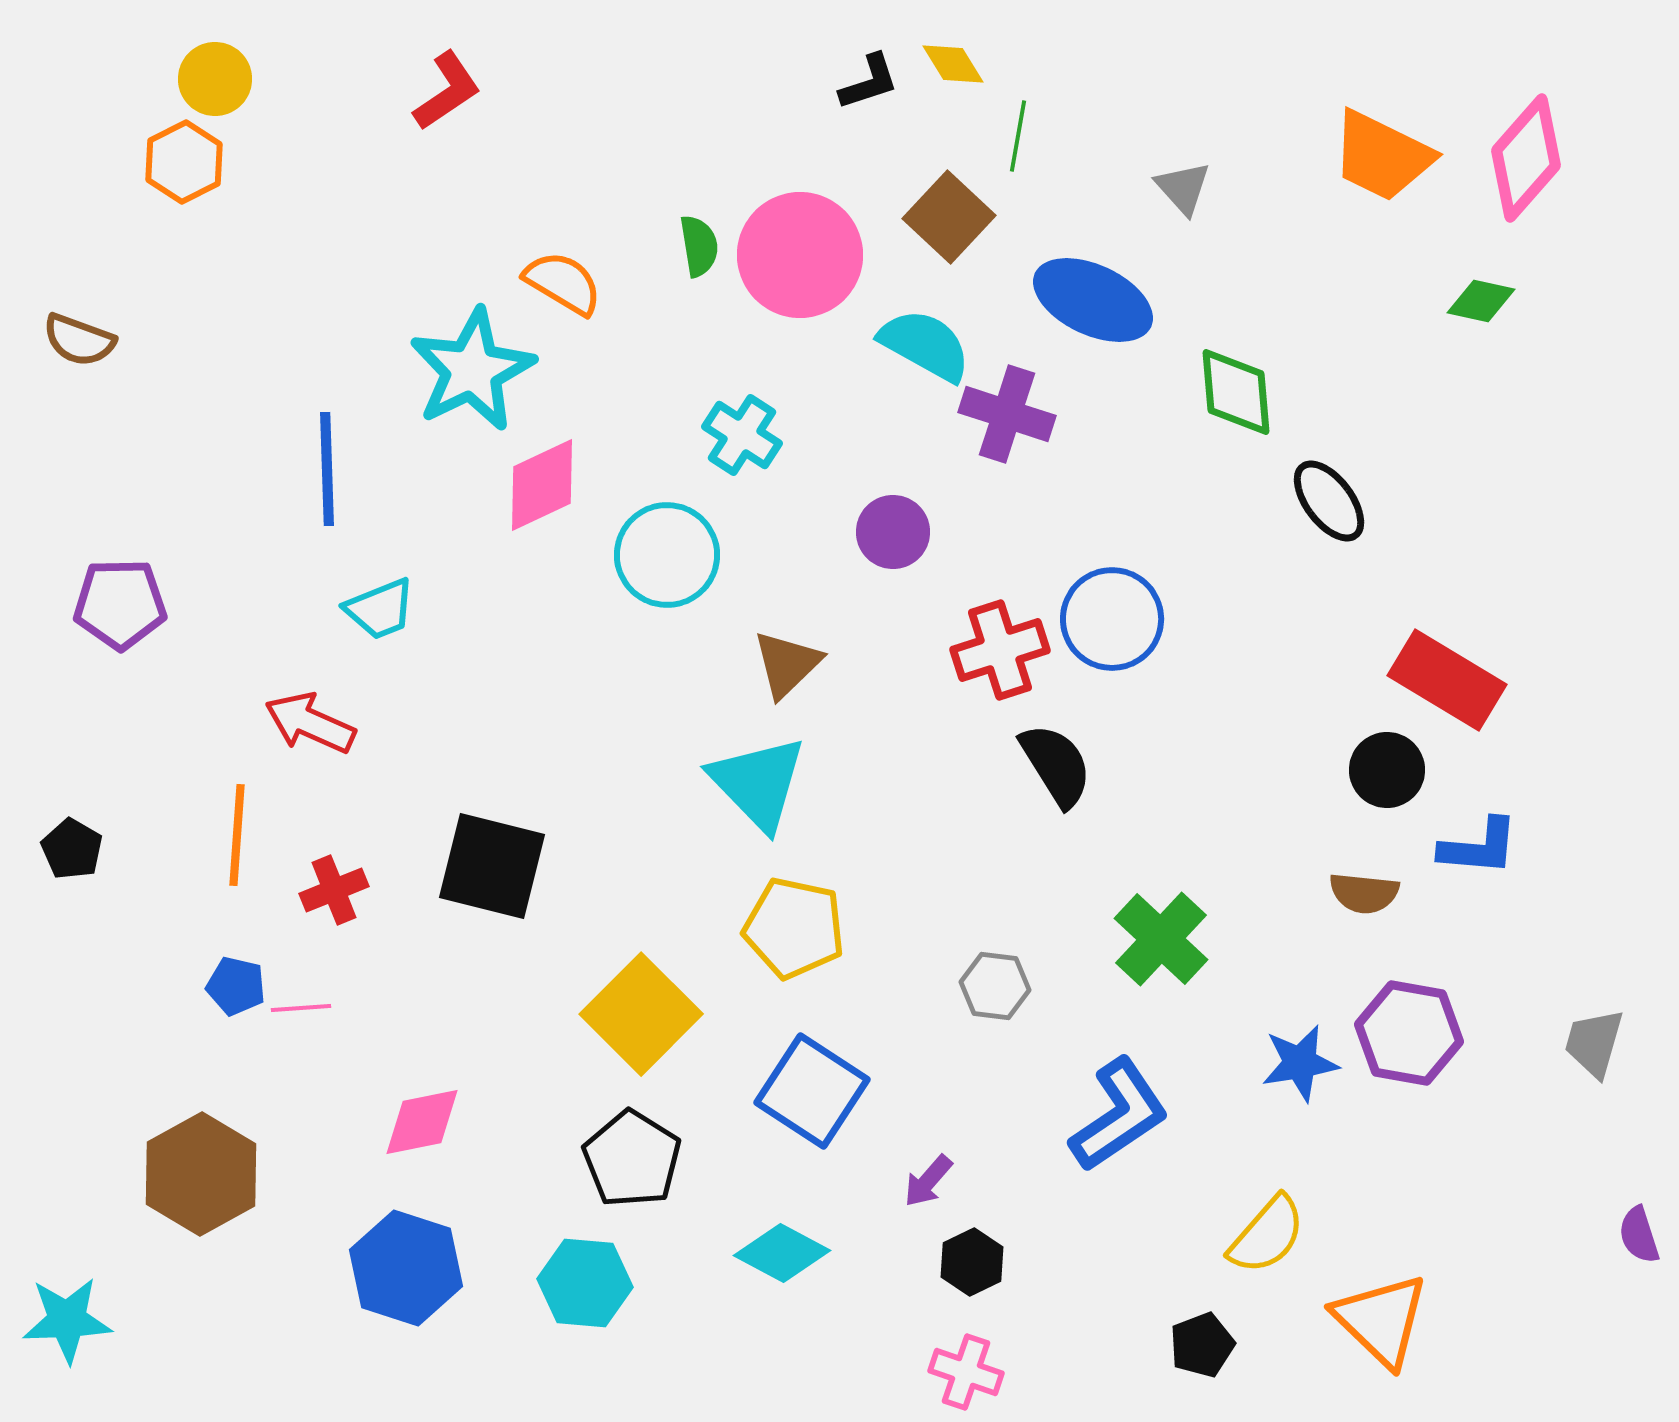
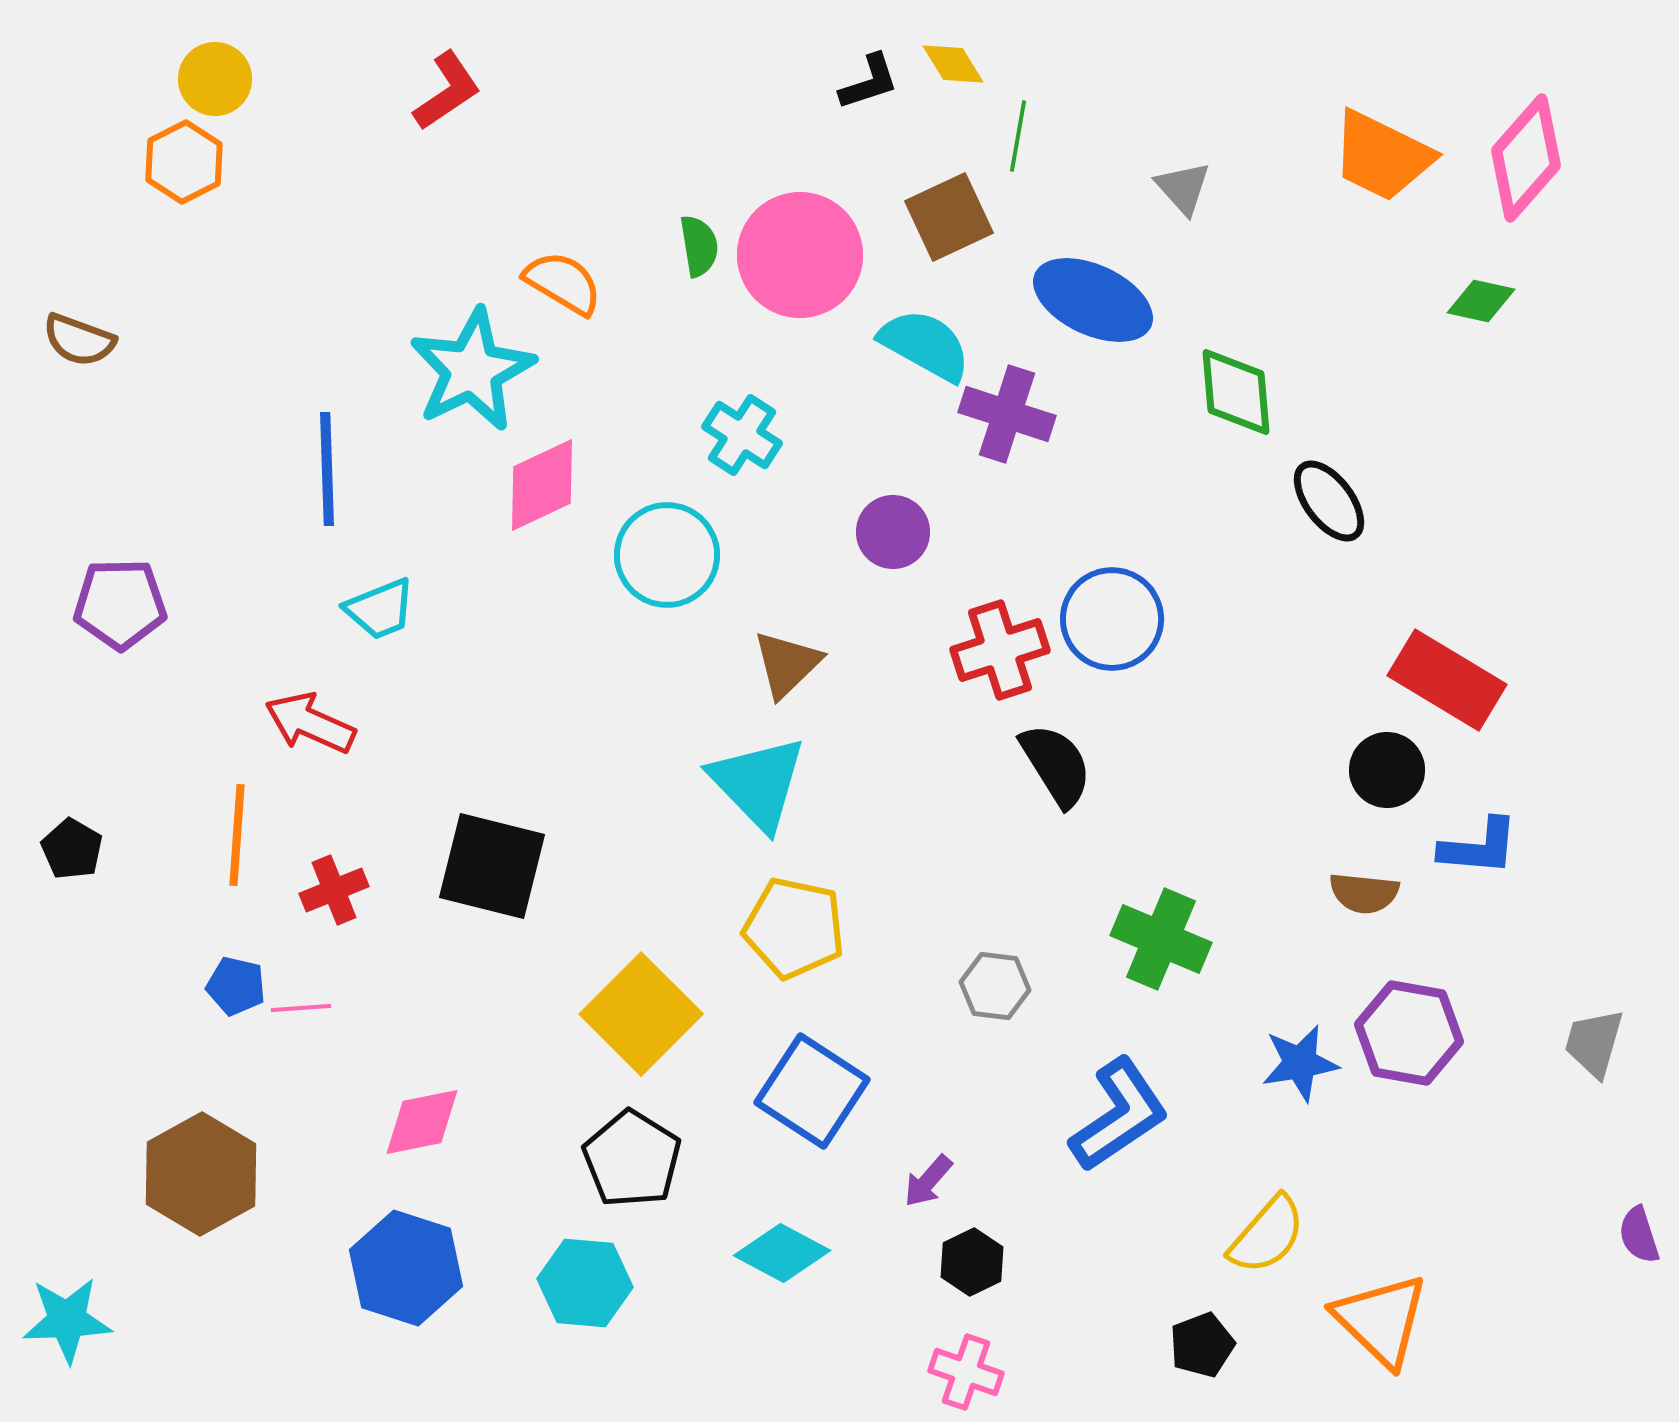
brown square at (949, 217): rotated 22 degrees clockwise
green cross at (1161, 939): rotated 20 degrees counterclockwise
